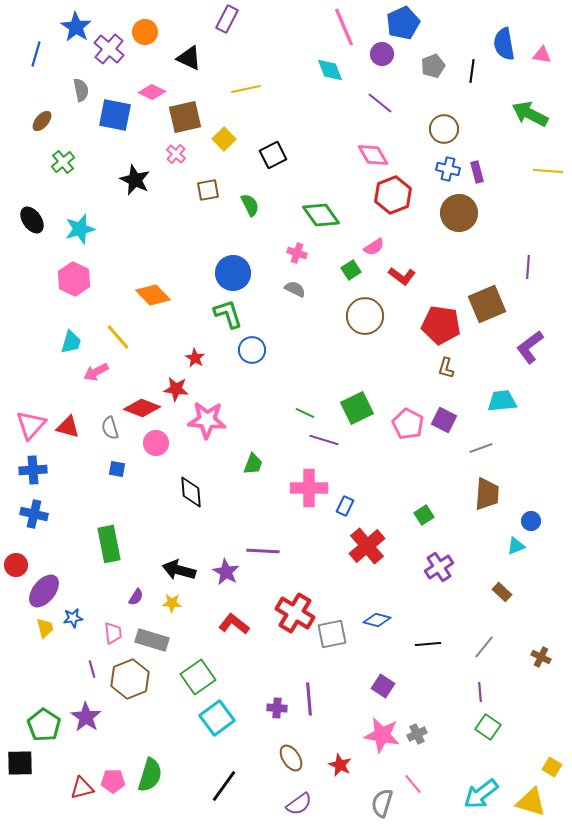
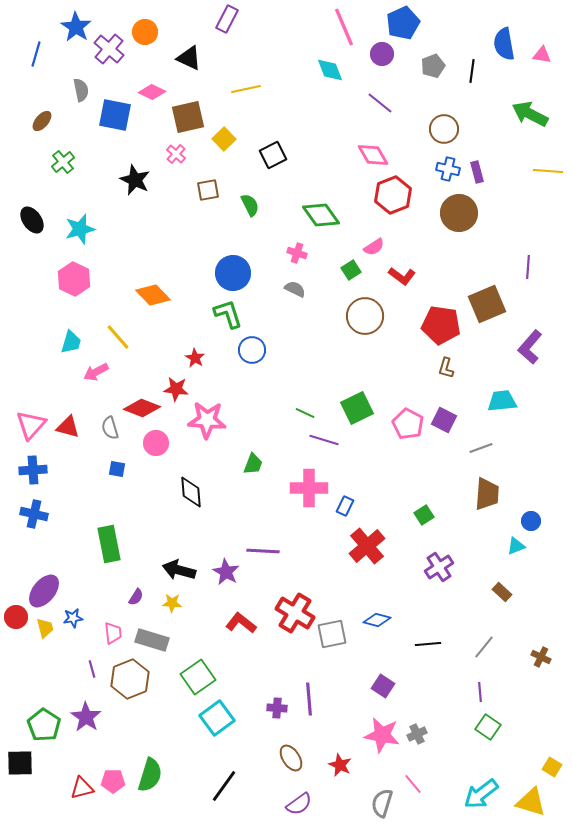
brown square at (185, 117): moved 3 px right
purple L-shape at (530, 347): rotated 12 degrees counterclockwise
red circle at (16, 565): moved 52 px down
red L-shape at (234, 624): moved 7 px right, 1 px up
